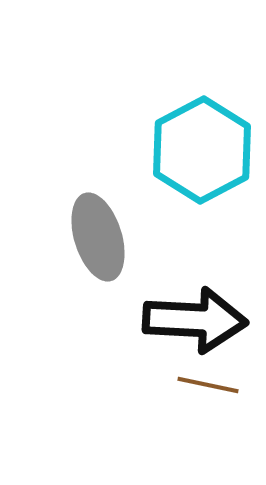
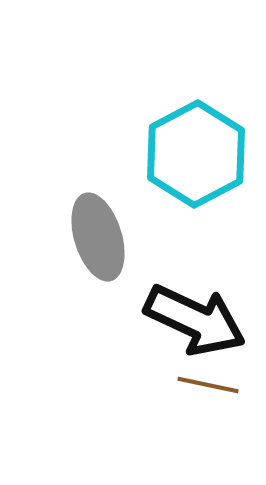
cyan hexagon: moved 6 px left, 4 px down
black arrow: rotated 22 degrees clockwise
